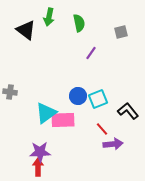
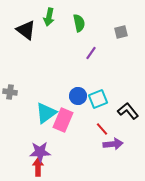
pink rectangle: rotated 65 degrees counterclockwise
